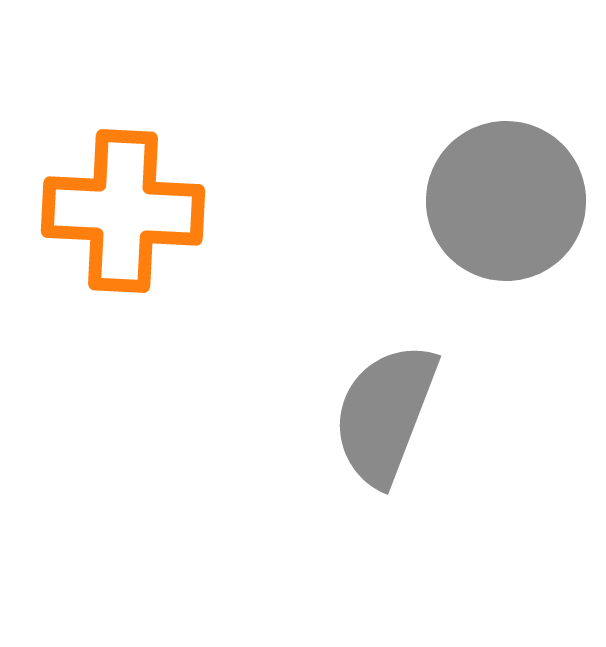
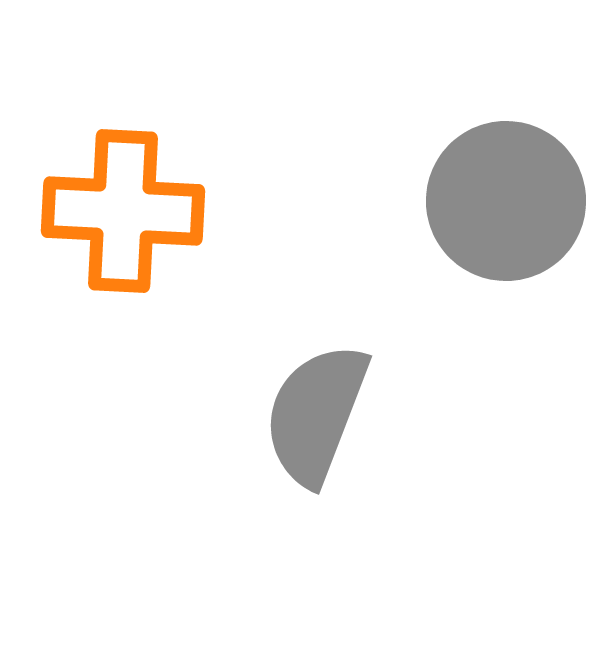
gray semicircle: moved 69 px left
